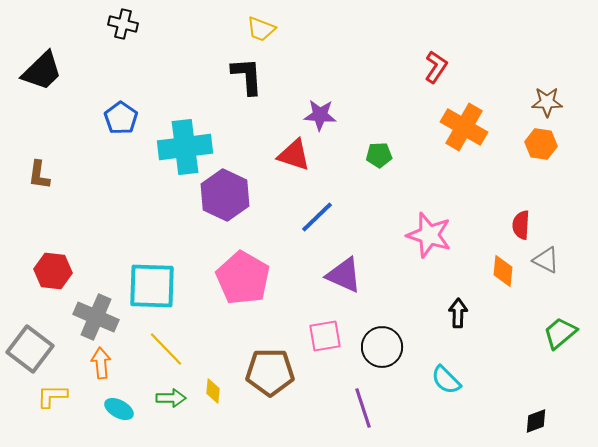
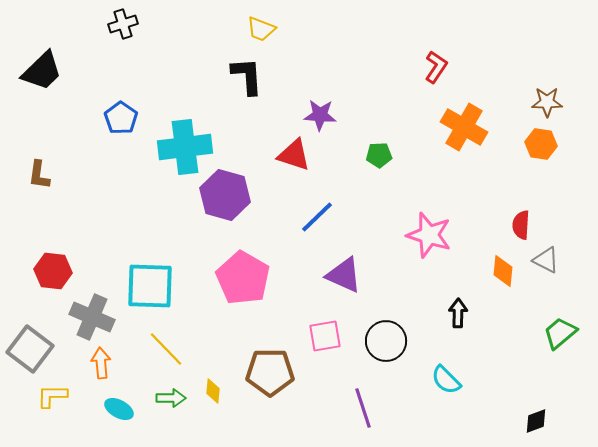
black cross: rotated 32 degrees counterclockwise
purple hexagon: rotated 9 degrees counterclockwise
cyan square: moved 2 px left
gray cross: moved 4 px left
black circle: moved 4 px right, 6 px up
